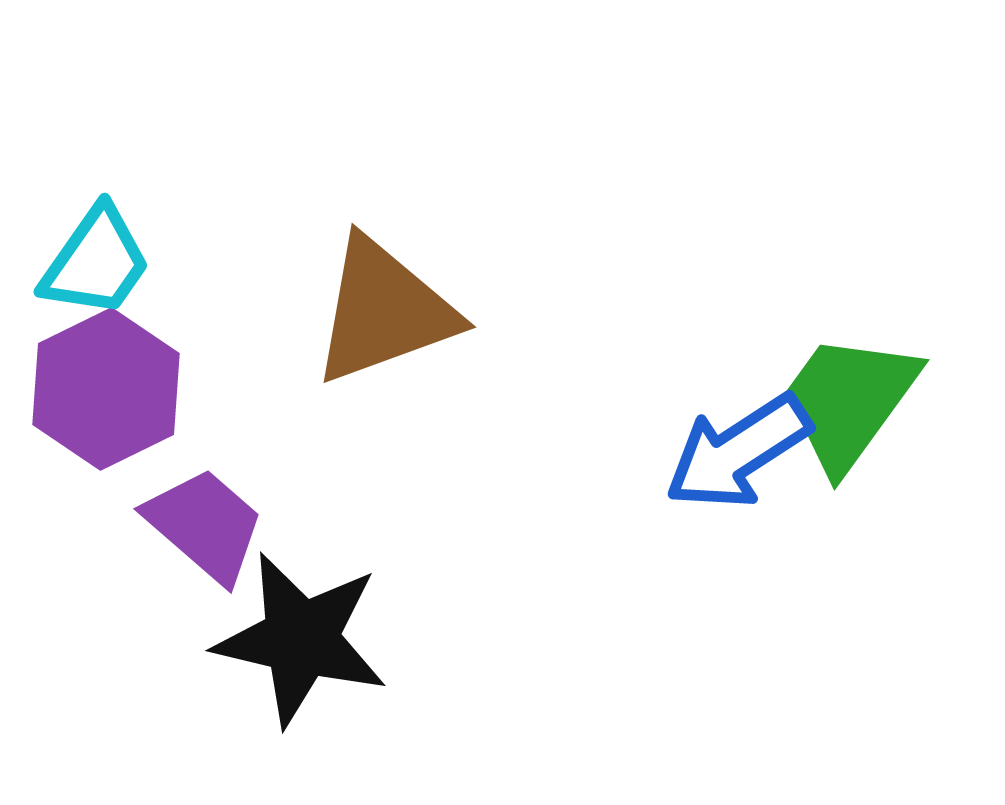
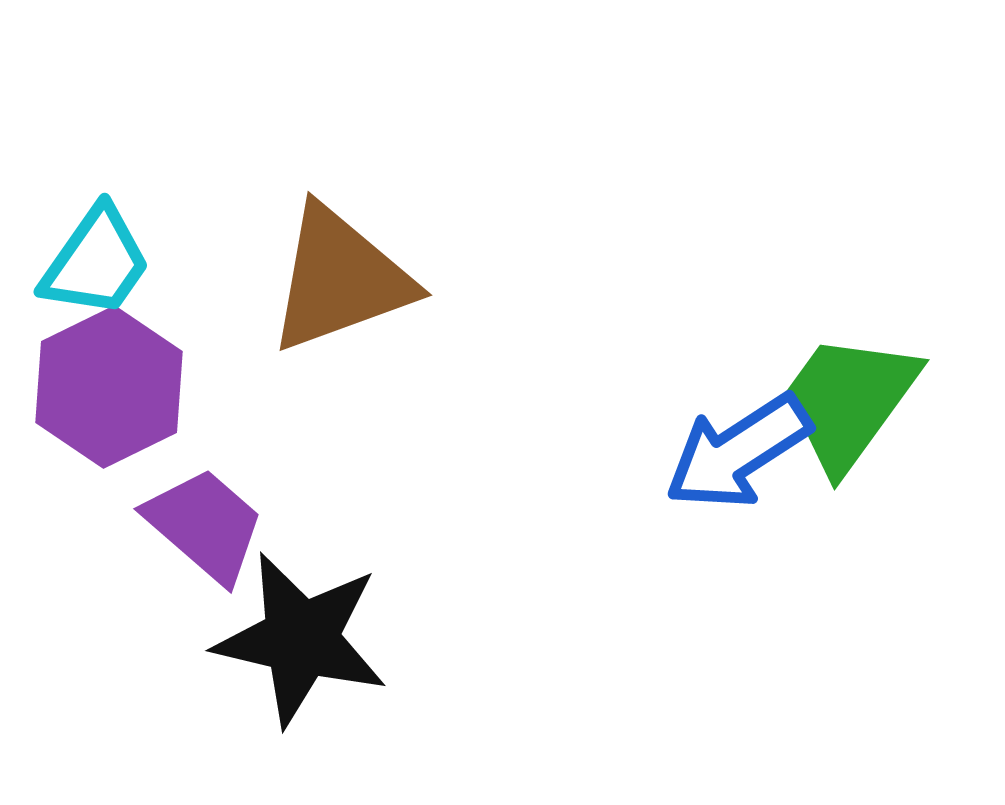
brown triangle: moved 44 px left, 32 px up
purple hexagon: moved 3 px right, 2 px up
